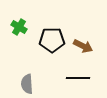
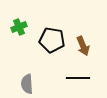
green cross: rotated 35 degrees clockwise
black pentagon: rotated 10 degrees clockwise
brown arrow: rotated 42 degrees clockwise
